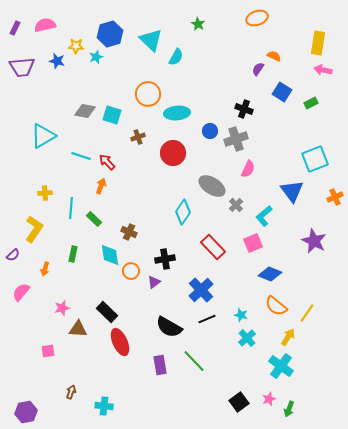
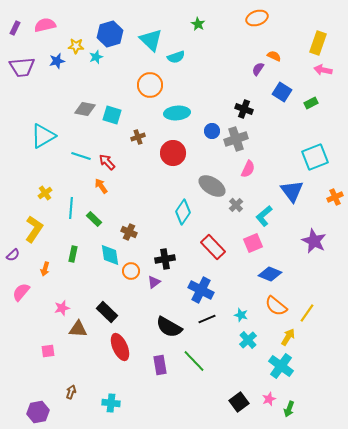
yellow rectangle at (318, 43): rotated 10 degrees clockwise
cyan semicircle at (176, 57): rotated 42 degrees clockwise
blue star at (57, 61): rotated 28 degrees counterclockwise
orange circle at (148, 94): moved 2 px right, 9 px up
gray diamond at (85, 111): moved 2 px up
blue circle at (210, 131): moved 2 px right
cyan square at (315, 159): moved 2 px up
orange arrow at (101, 186): rotated 56 degrees counterclockwise
yellow cross at (45, 193): rotated 32 degrees counterclockwise
blue cross at (201, 290): rotated 20 degrees counterclockwise
cyan cross at (247, 338): moved 1 px right, 2 px down
red ellipse at (120, 342): moved 5 px down
cyan cross at (104, 406): moved 7 px right, 3 px up
purple hexagon at (26, 412): moved 12 px right
